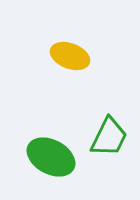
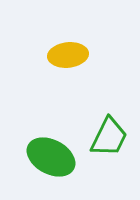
yellow ellipse: moved 2 px left, 1 px up; rotated 27 degrees counterclockwise
